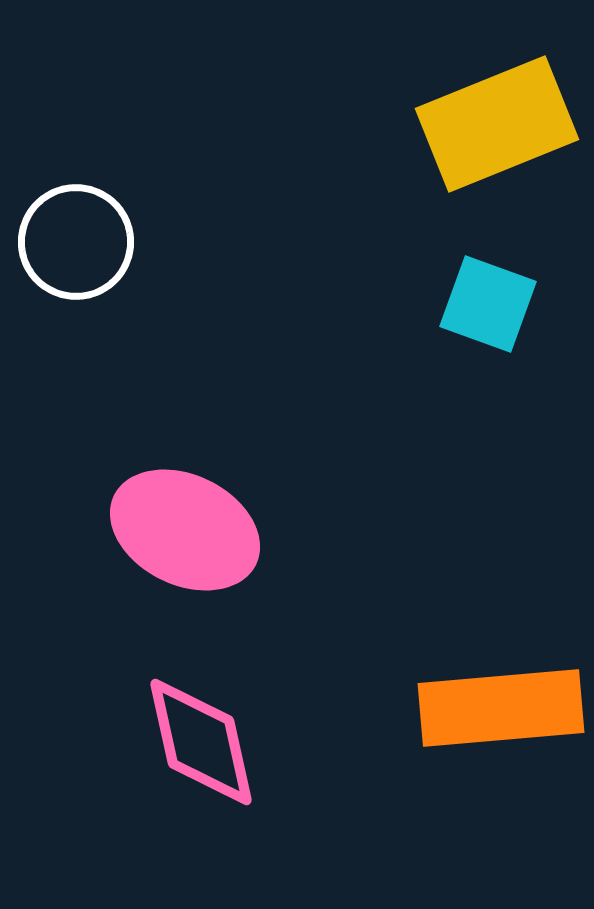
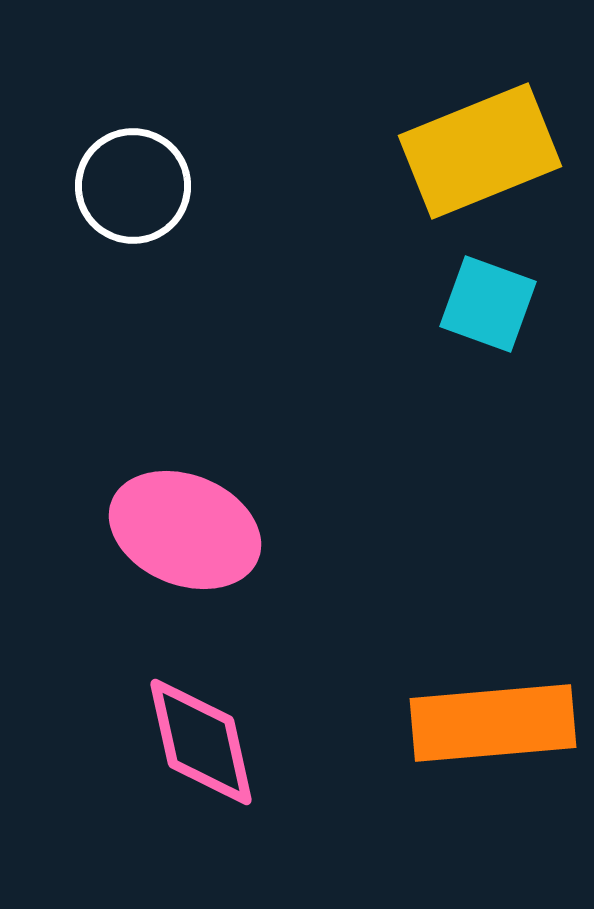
yellow rectangle: moved 17 px left, 27 px down
white circle: moved 57 px right, 56 px up
pink ellipse: rotated 4 degrees counterclockwise
orange rectangle: moved 8 px left, 15 px down
